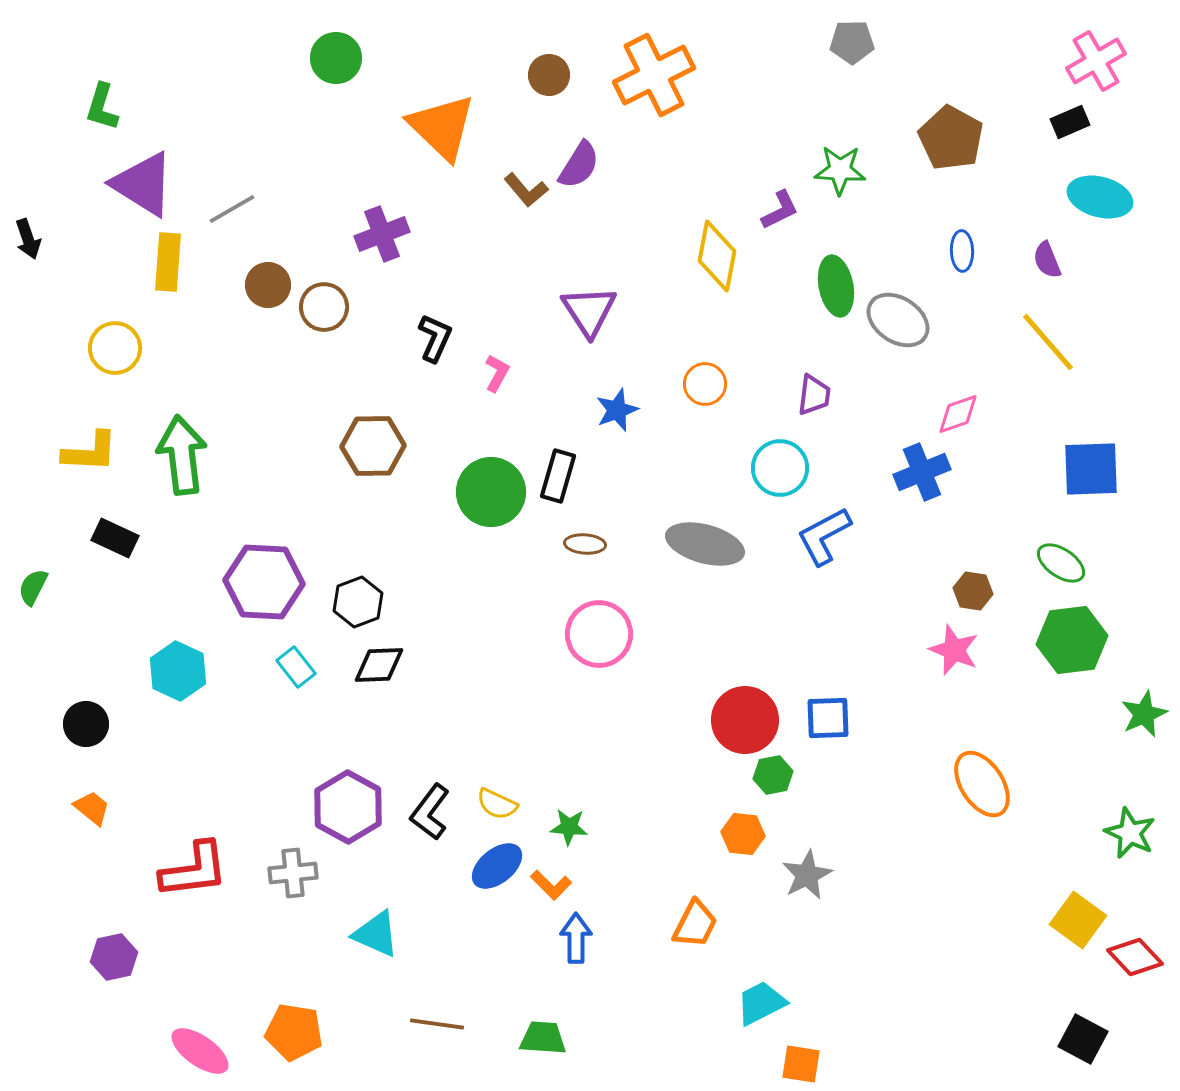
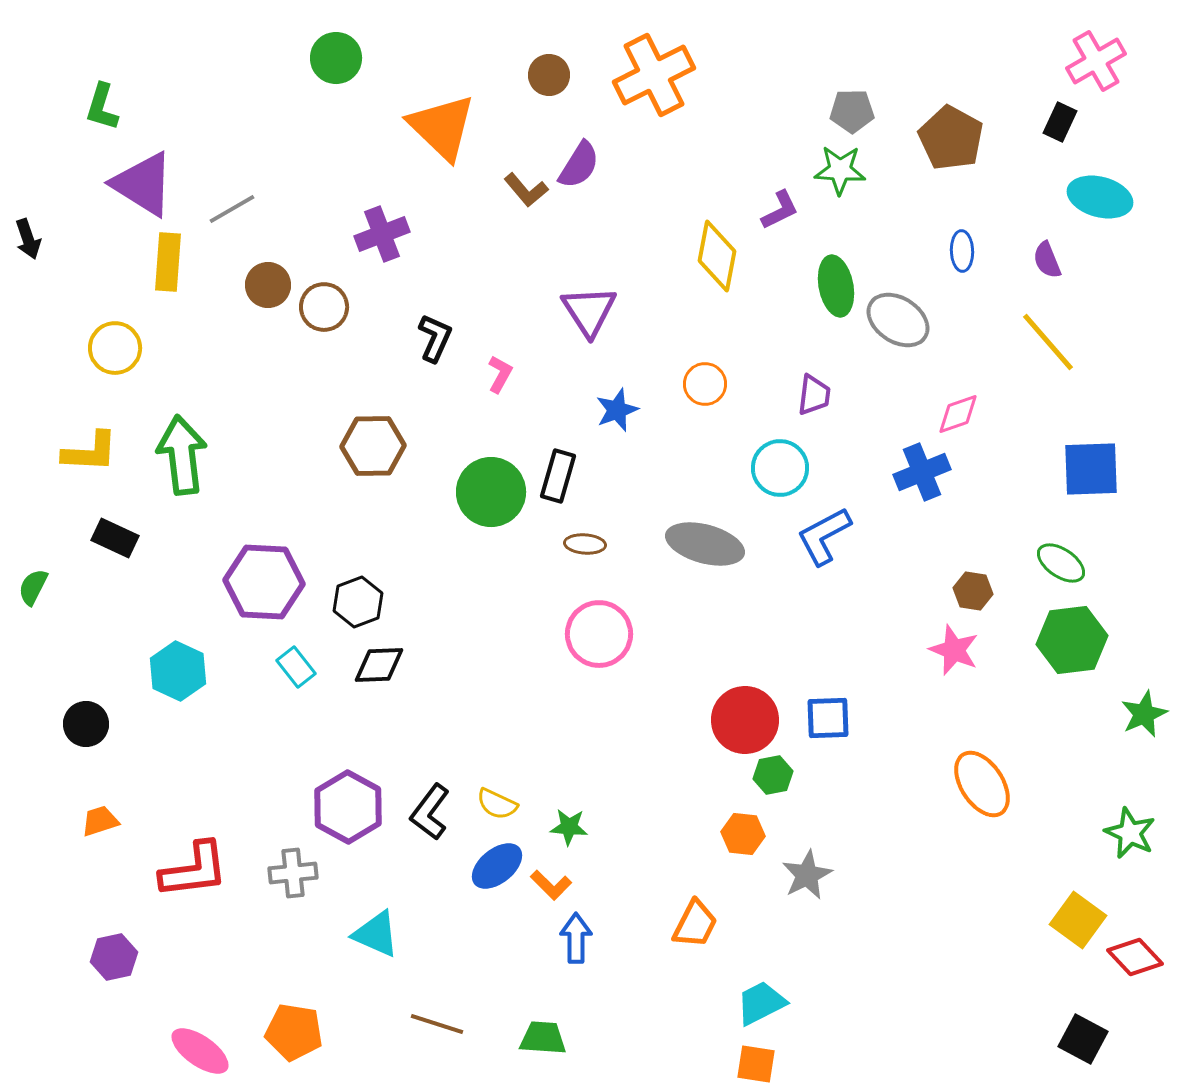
gray pentagon at (852, 42): moved 69 px down
black rectangle at (1070, 122): moved 10 px left; rotated 42 degrees counterclockwise
pink L-shape at (497, 373): moved 3 px right, 1 px down
orange trapezoid at (92, 808): moved 8 px right, 13 px down; rotated 57 degrees counterclockwise
brown line at (437, 1024): rotated 10 degrees clockwise
orange square at (801, 1064): moved 45 px left
